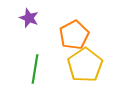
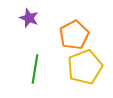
yellow pentagon: moved 2 px down; rotated 12 degrees clockwise
